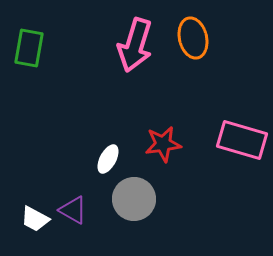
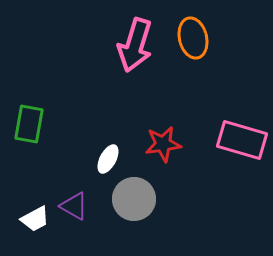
green rectangle: moved 76 px down
purple triangle: moved 1 px right, 4 px up
white trapezoid: rotated 56 degrees counterclockwise
